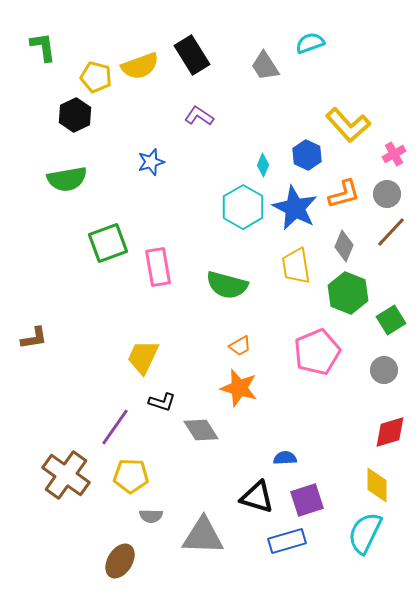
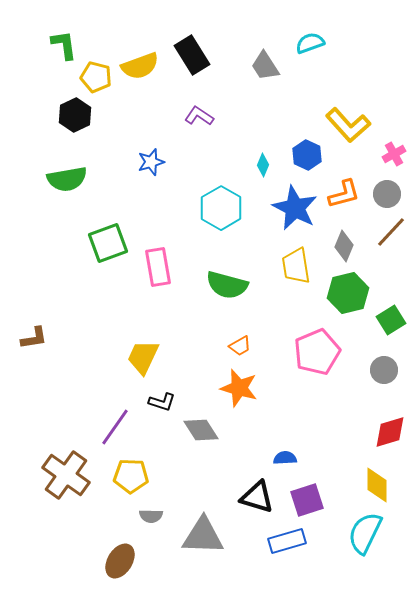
green L-shape at (43, 47): moved 21 px right, 2 px up
cyan hexagon at (243, 207): moved 22 px left, 1 px down
green hexagon at (348, 293): rotated 24 degrees clockwise
